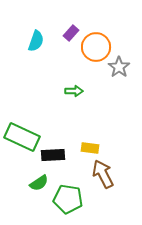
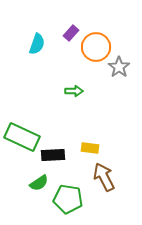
cyan semicircle: moved 1 px right, 3 px down
brown arrow: moved 1 px right, 3 px down
